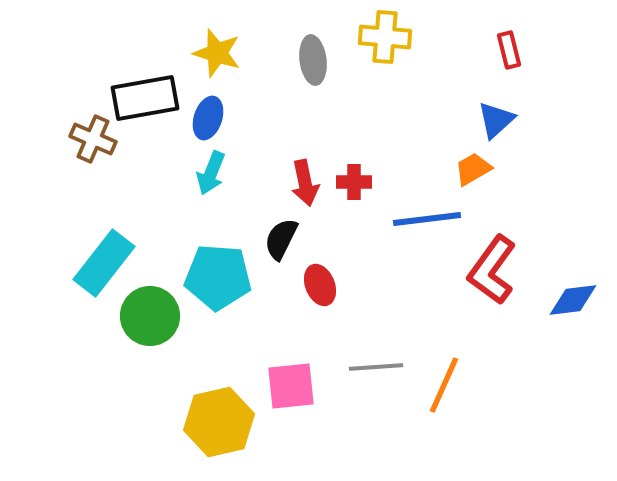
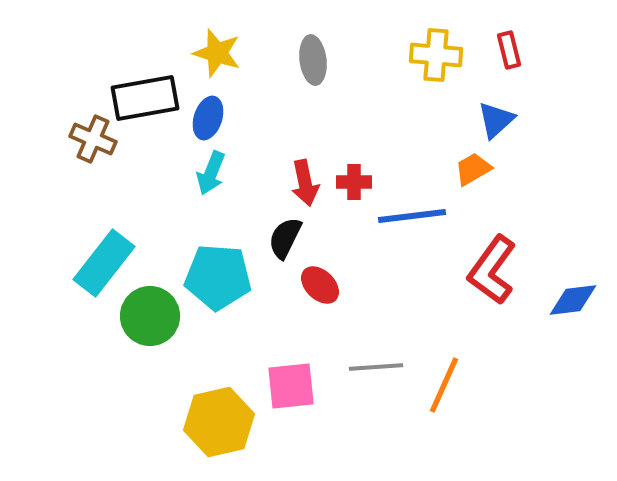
yellow cross: moved 51 px right, 18 px down
blue line: moved 15 px left, 3 px up
black semicircle: moved 4 px right, 1 px up
red ellipse: rotated 24 degrees counterclockwise
